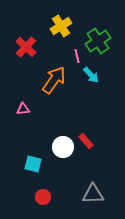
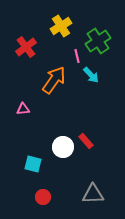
red cross: rotated 10 degrees clockwise
